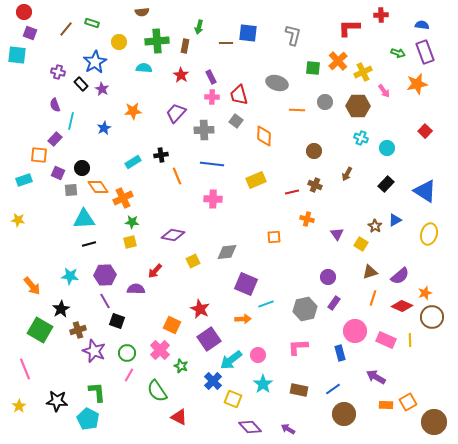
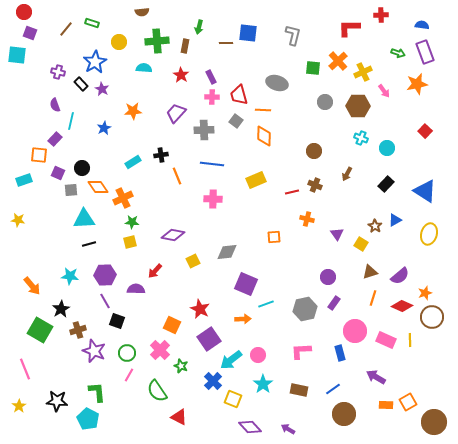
orange line at (297, 110): moved 34 px left
pink L-shape at (298, 347): moved 3 px right, 4 px down
